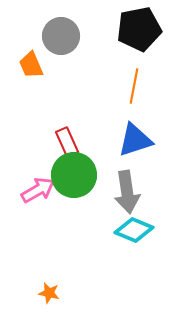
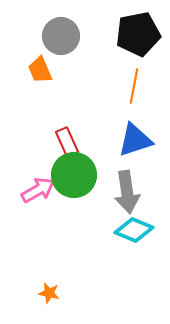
black pentagon: moved 1 px left, 5 px down
orange trapezoid: moved 9 px right, 5 px down
